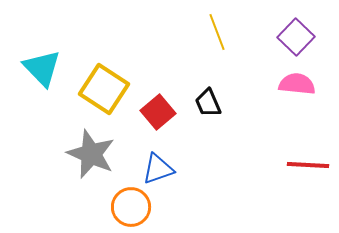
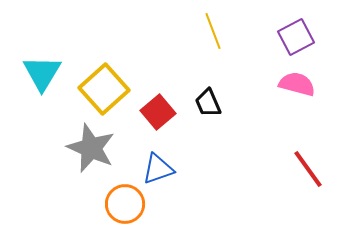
yellow line: moved 4 px left, 1 px up
purple square: rotated 18 degrees clockwise
cyan triangle: moved 5 px down; rotated 15 degrees clockwise
pink semicircle: rotated 9 degrees clockwise
yellow square: rotated 15 degrees clockwise
gray star: moved 6 px up
red line: moved 4 px down; rotated 51 degrees clockwise
orange circle: moved 6 px left, 3 px up
